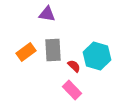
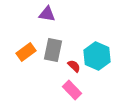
gray rectangle: rotated 15 degrees clockwise
cyan hexagon: rotated 8 degrees clockwise
